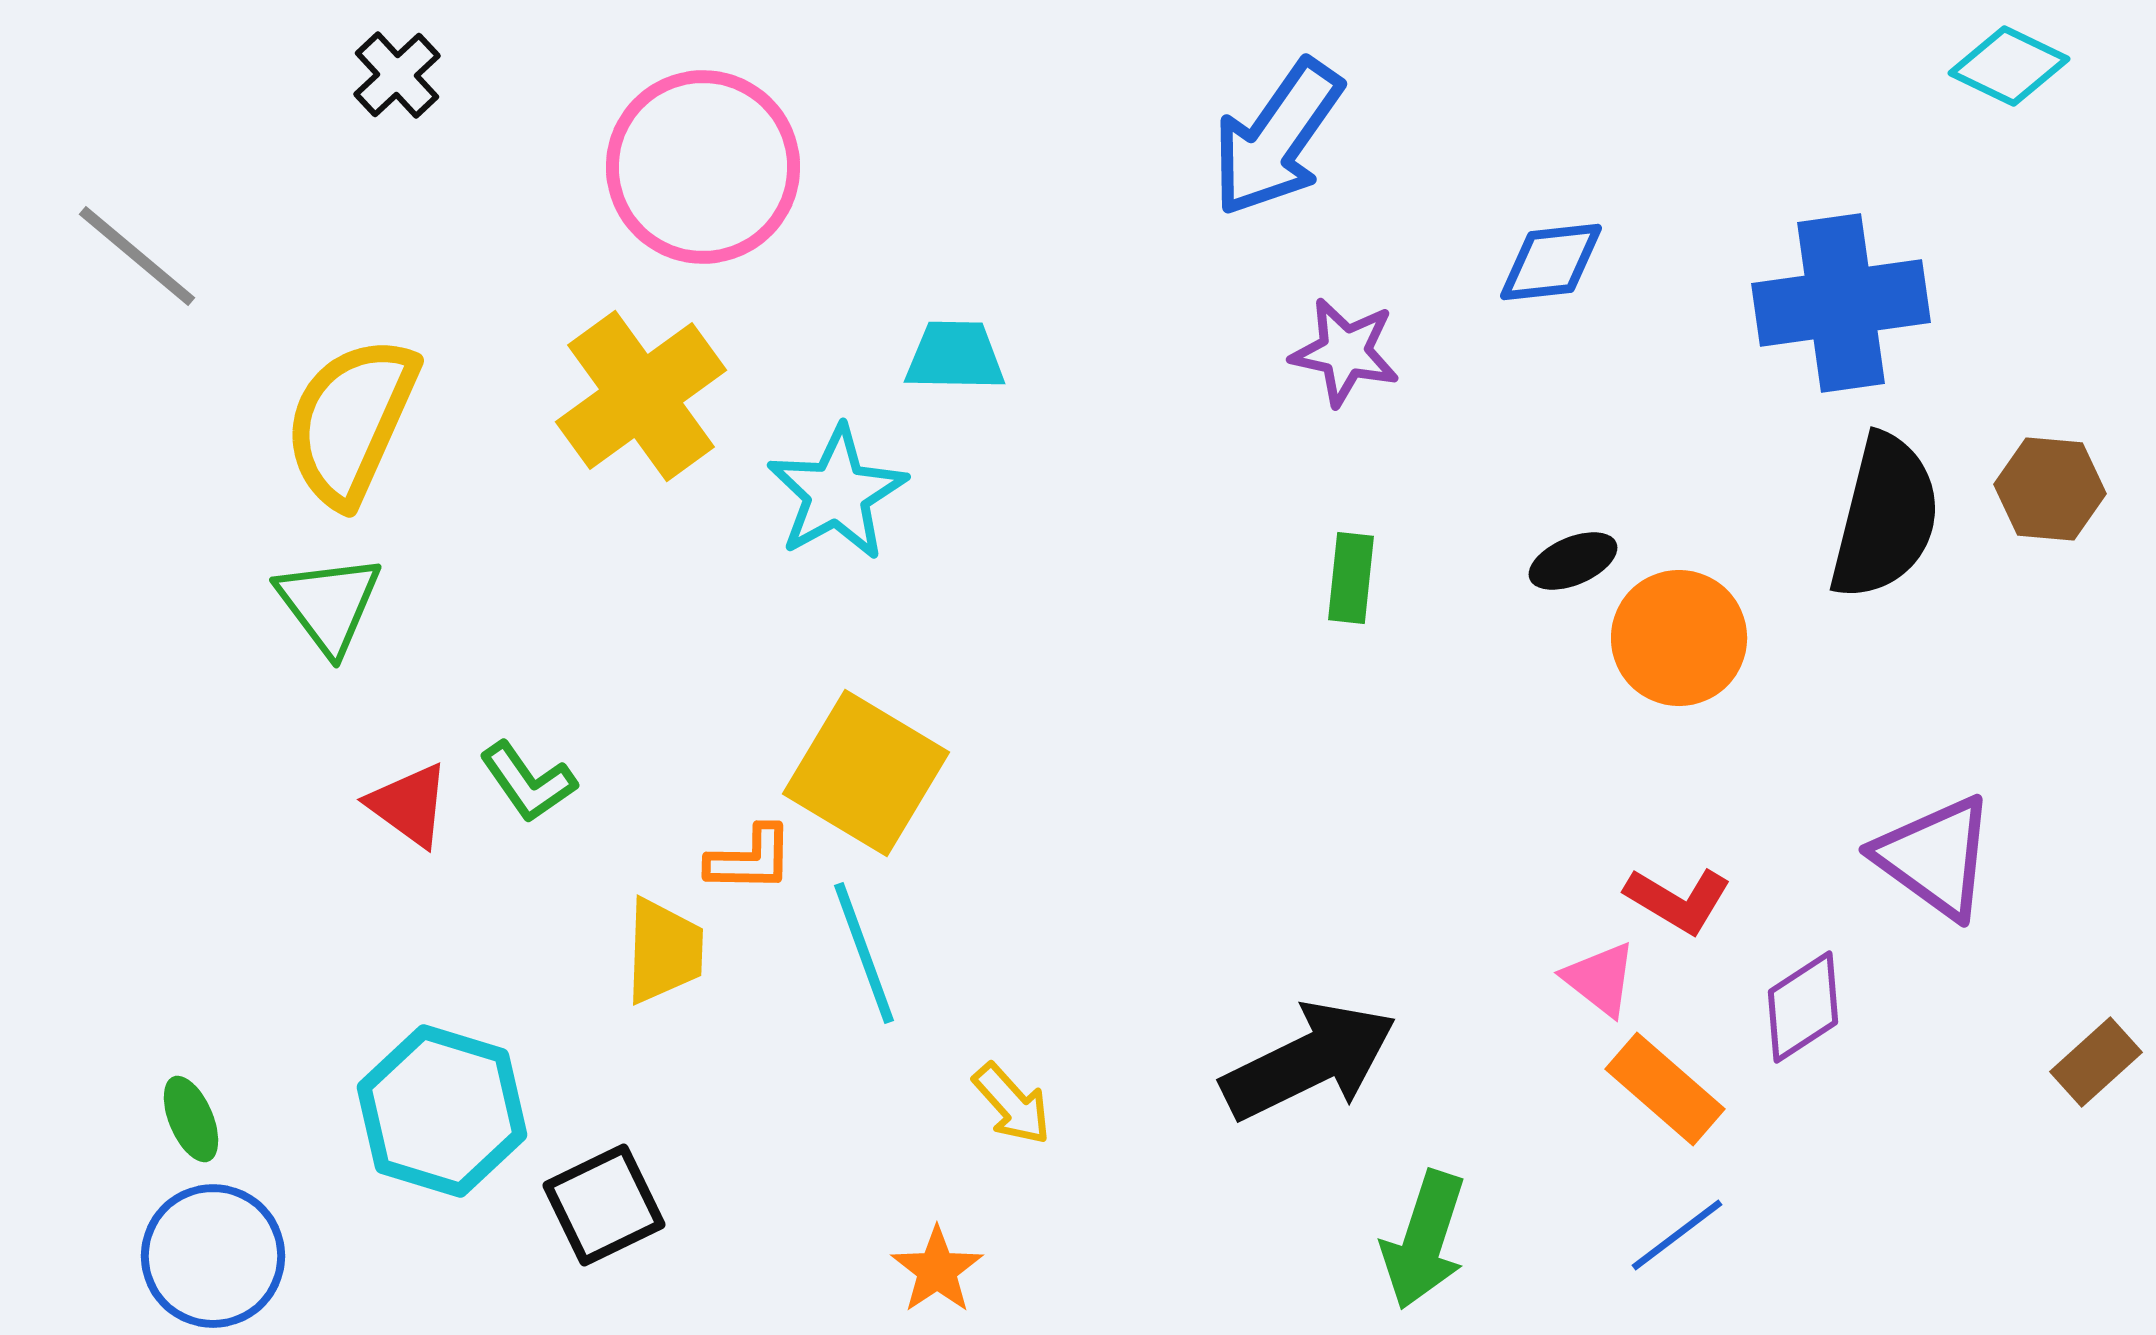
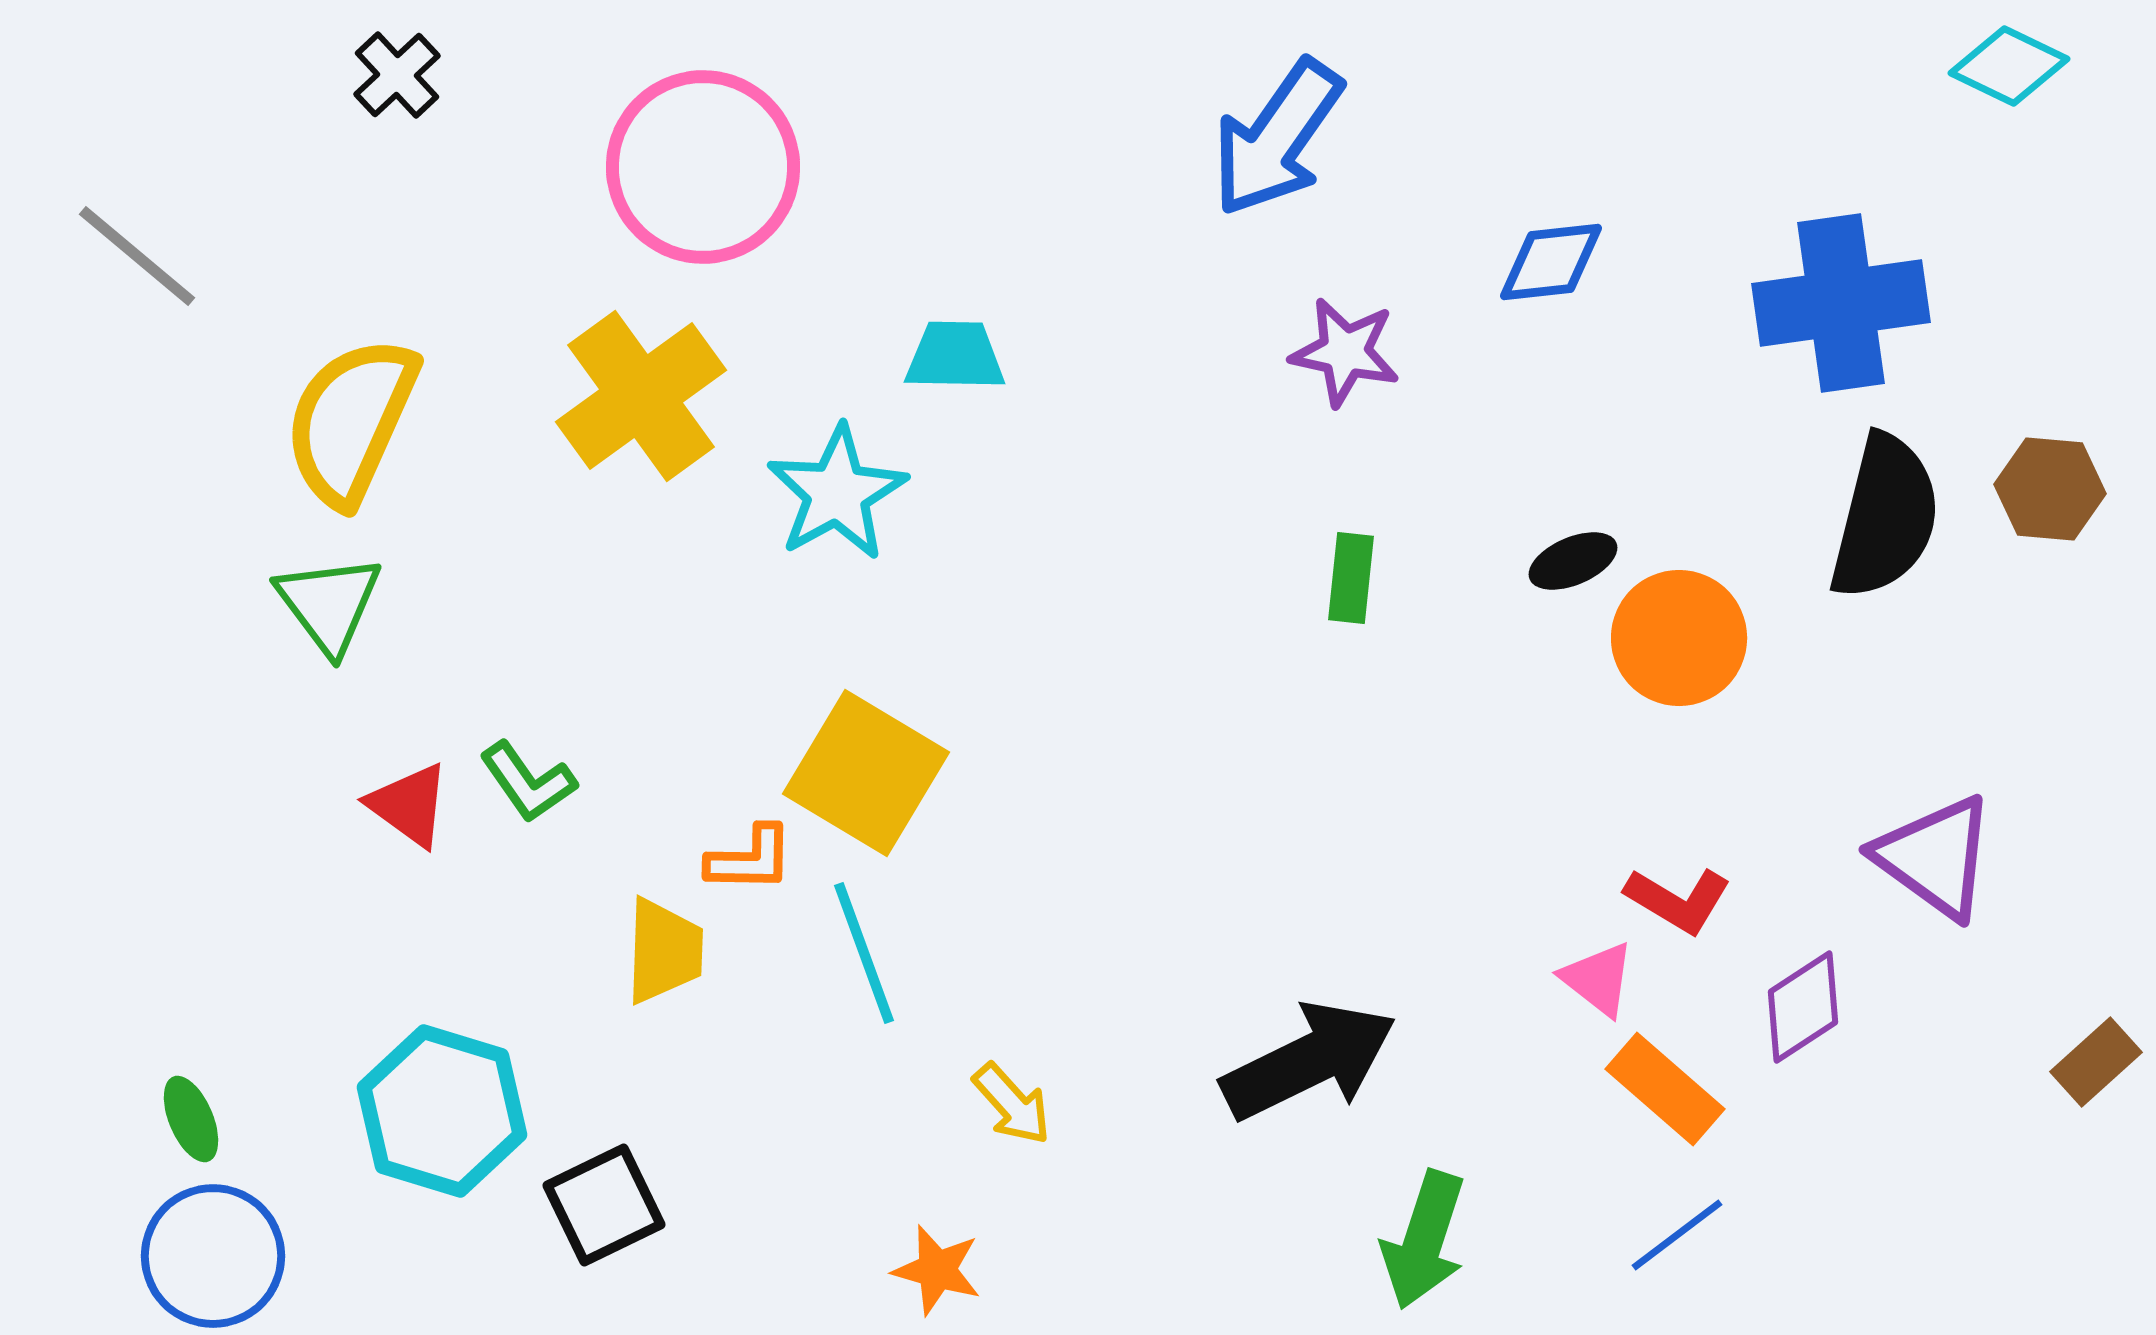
pink triangle: moved 2 px left
orange star: rotated 22 degrees counterclockwise
